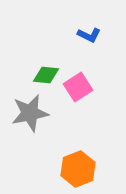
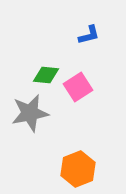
blue L-shape: rotated 40 degrees counterclockwise
